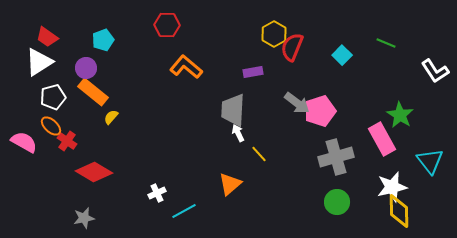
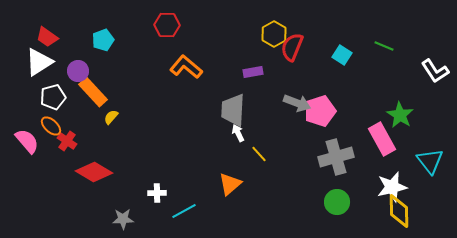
green line: moved 2 px left, 3 px down
cyan square: rotated 12 degrees counterclockwise
purple circle: moved 8 px left, 3 px down
orange rectangle: rotated 8 degrees clockwise
gray arrow: rotated 16 degrees counterclockwise
pink semicircle: moved 3 px right, 1 px up; rotated 20 degrees clockwise
white cross: rotated 24 degrees clockwise
gray star: moved 39 px right, 1 px down; rotated 10 degrees clockwise
